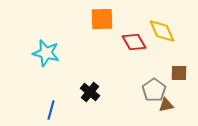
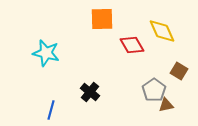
red diamond: moved 2 px left, 3 px down
brown square: moved 2 px up; rotated 30 degrees clockwise
